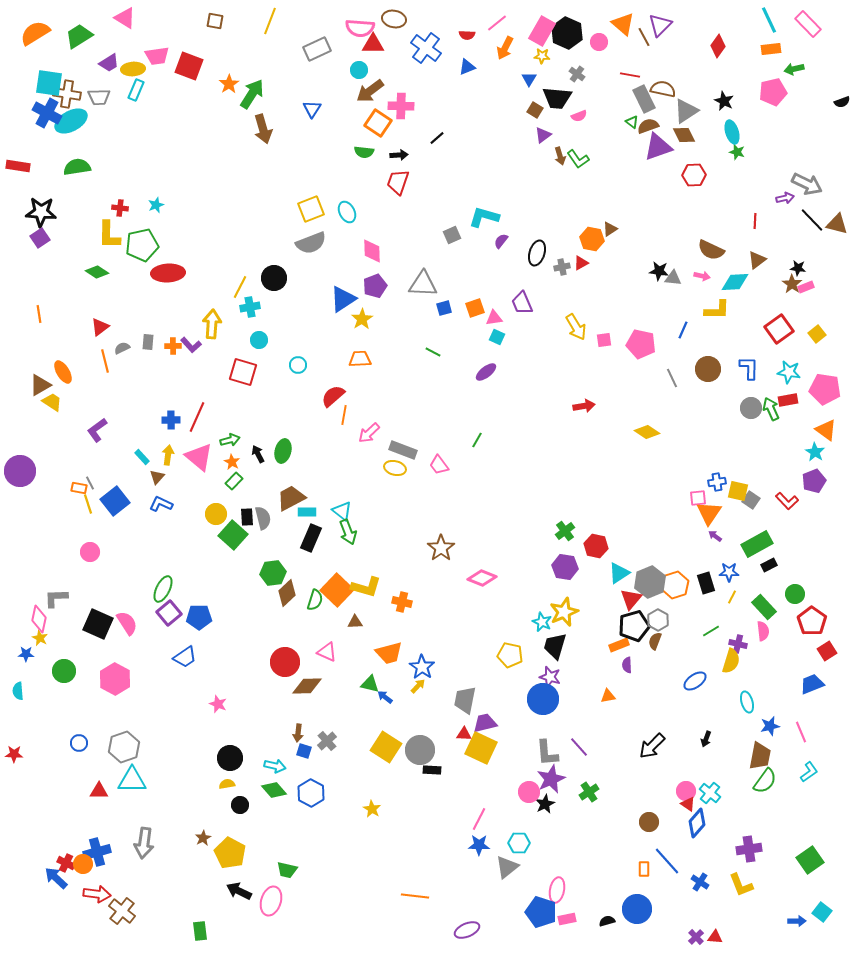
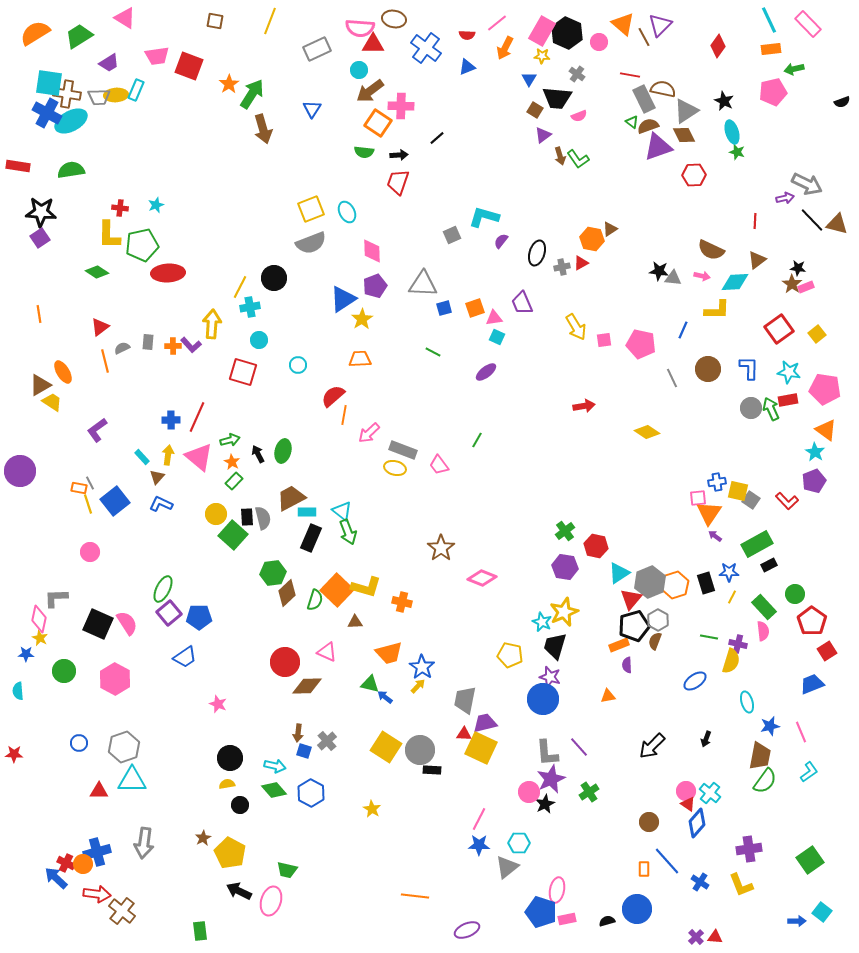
yellow ellipse at (133, 69): moved 17 px left, 26 px down
green semicircle at (77, 167): moved 6 px left, 3 px down
green line at (711, 631): moved 2 px left, 6 px down; rotated 42 degrees clockwise
